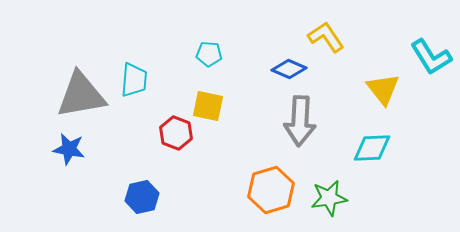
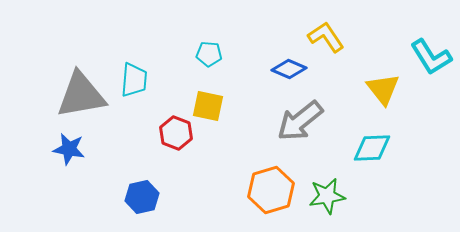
gray arrow: rotated 48 degrees clockwise
green star: moved 2 px left, 2 px up
